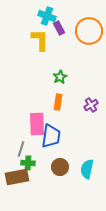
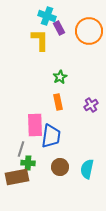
orange rectangle: rotated 21 degrees counterclockwise
pink rectangle: moved 2 px left, 1 px down
